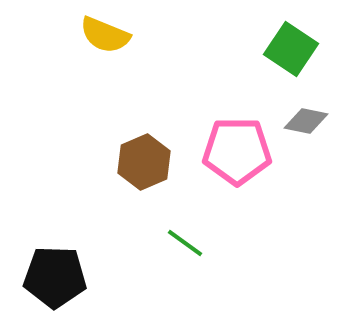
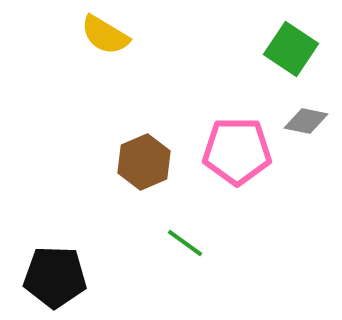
yellow semicircle: rotated 9 degrees clockwise
